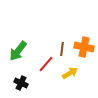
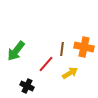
green arrow: moved 2 px left
black cross: moved 6 px right, 3 px down
